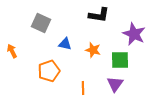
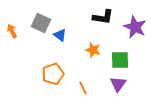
black L-shape: moved 4 px right, 2 px down
purple star: moved 1 px right, 7 px up
blue triangle: moved 5 px left, 9 px up; rotated 24 degrees clockwise
orange arrow: moved 20 px up
orange pentagon: moved 4 px right, 3 px down
purple triangle: moved 3 px right
orange line: rotated 24 degrees counterclockwise
